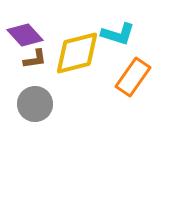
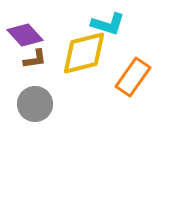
cyan L-shape: moved 10 px left, 10 px up
yellow diamond: moved 7 px right
